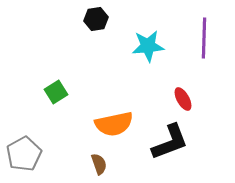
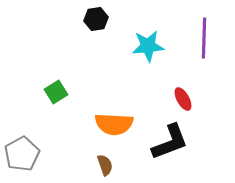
orange semicircle: rotated 15 degrees clockwise
gray pentagon: moved 2 px left
brown semicircle: moved 6 px right, 1 px down
